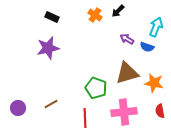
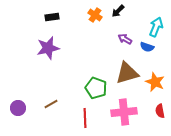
black rectangle: rotated 32 degrees counterclockwise
purple arrow: moved 2 px left
orange star: moved 1 px right, 1 px up; rotated 12 degrees clockwise
